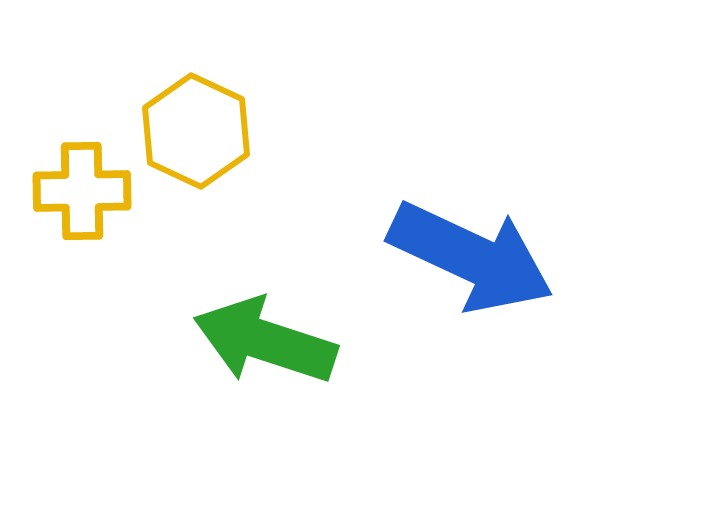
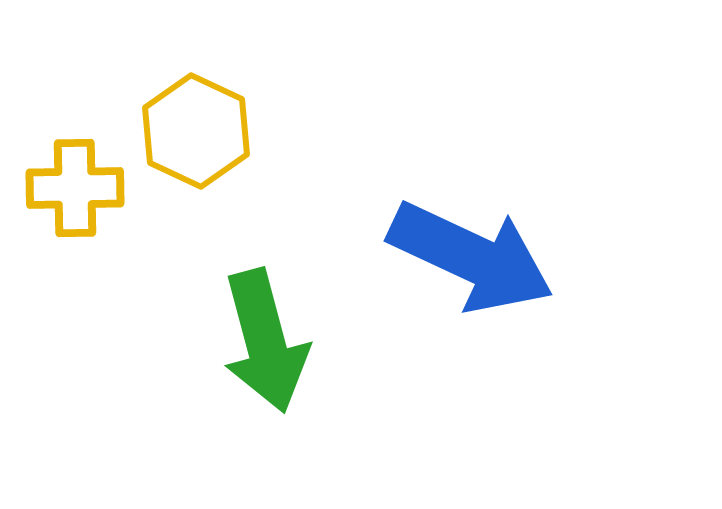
yellow cross: moved 7 px left, 3 px up
green arrow: rotated 123 degrees counterclockwise
